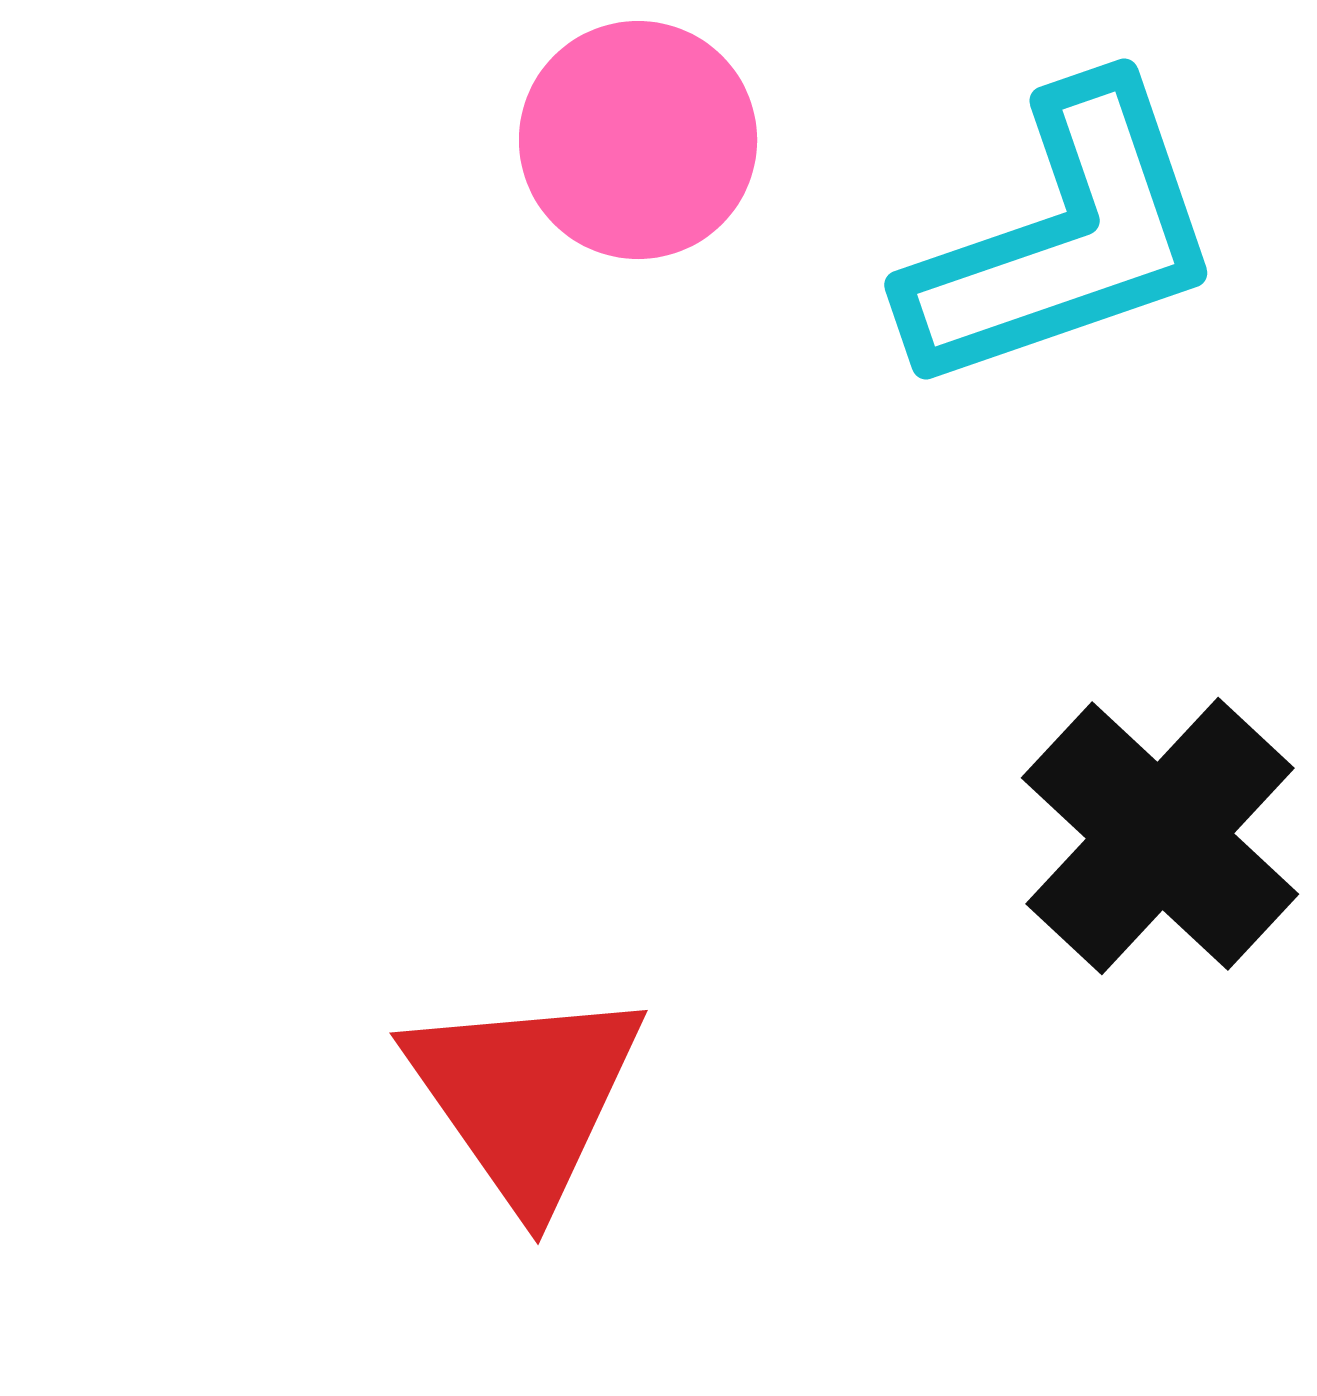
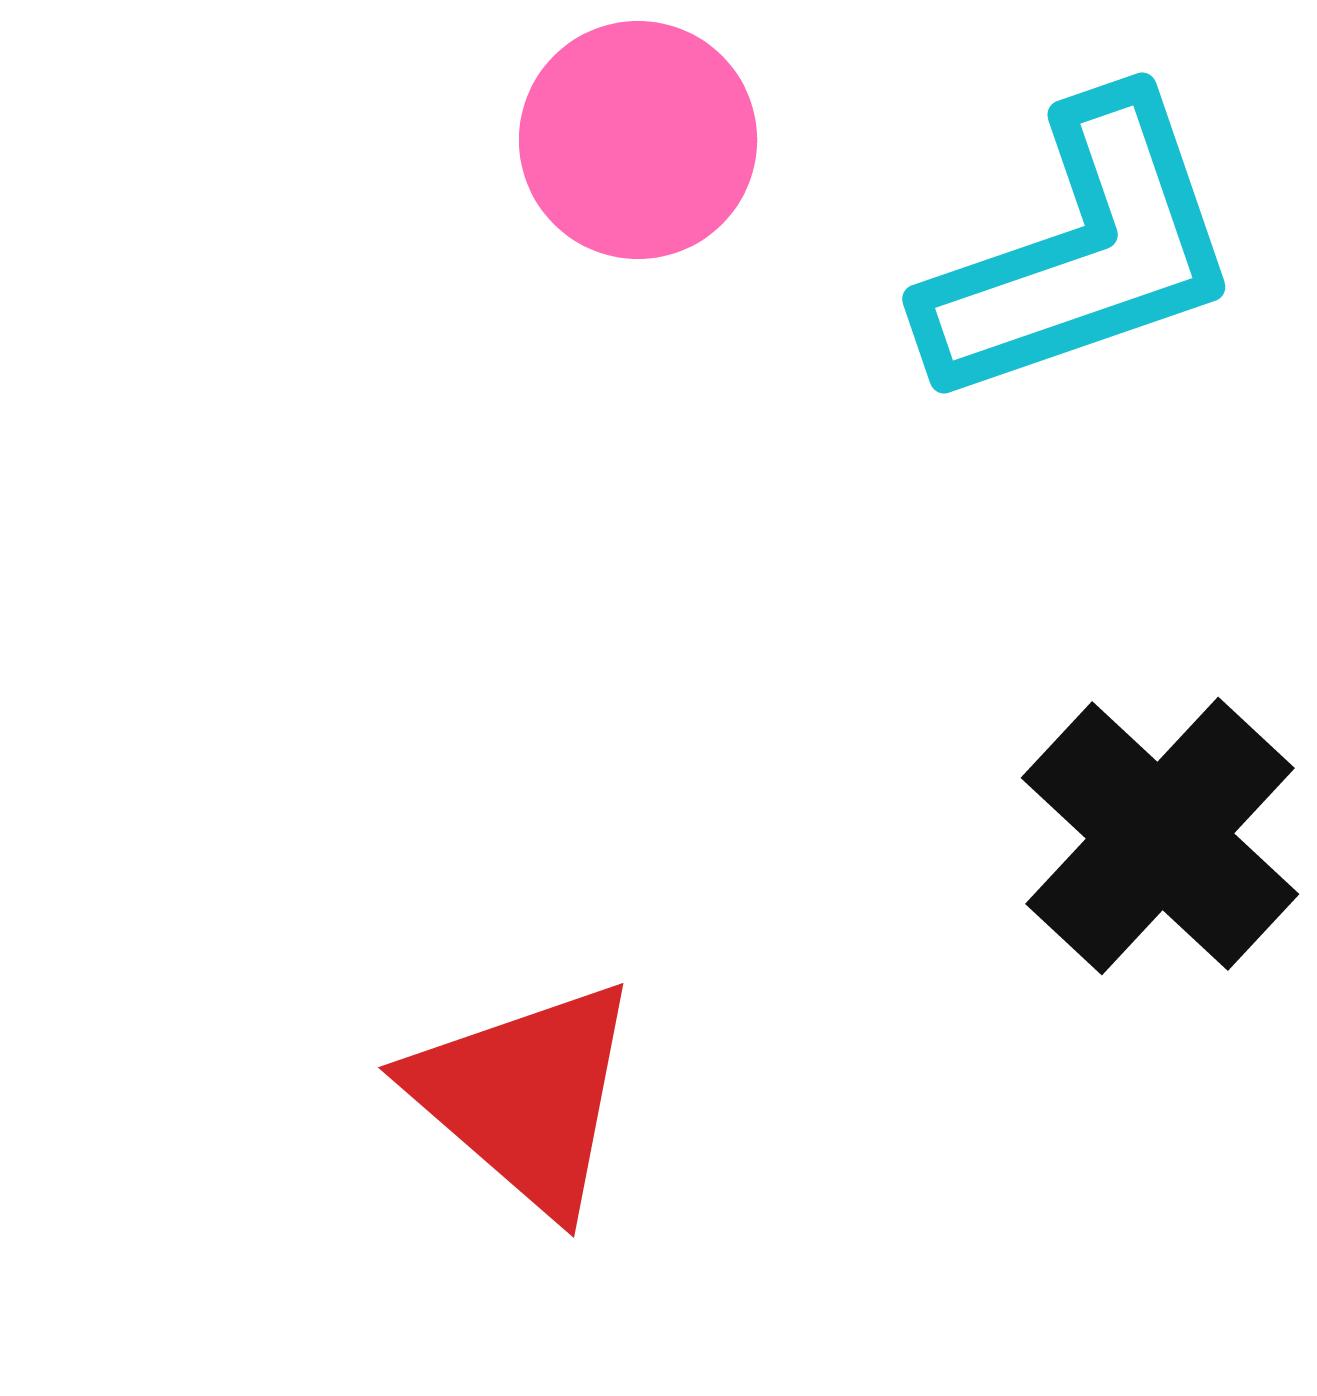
cyan L-shape: moved 18 px right, 14 px down
red triangle: rotated 14 degrees counterclockwise
